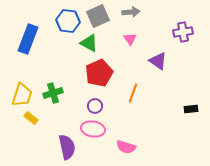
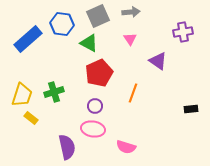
blue hexagon: moved 6 px left, 3 px down
blue rectangle: rotated 28 degrees clockwise
green cross: moved 1 px right, 1 px up
